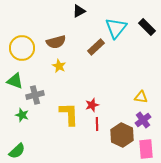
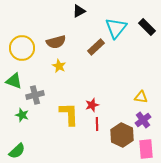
green triangle: moved 1 px left
